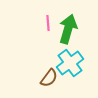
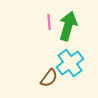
pink line: moved 1 px right, 1 px up
green arrow: moved 3 px up
